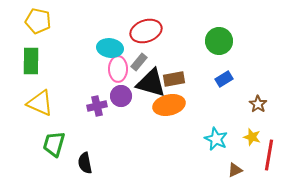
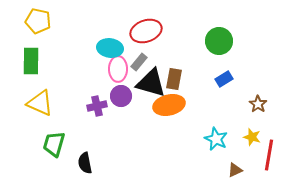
brown rectangle: rotated 70 degrees counterclockwise
